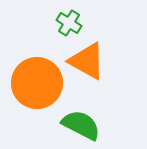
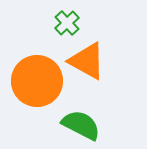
green cross: moved 2 px left; rotated 15 degrees clockwise
orange circle: moved 2 px up
